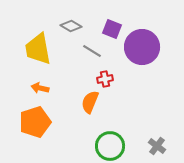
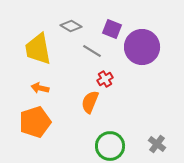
red cross: rotated 21 degrees counterclockwise
gray cross: moved 2 px up
